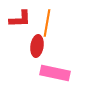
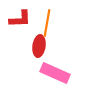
red ellipse: moved 2 px right
pink rectangle: rotated 12 degrees clockwise
